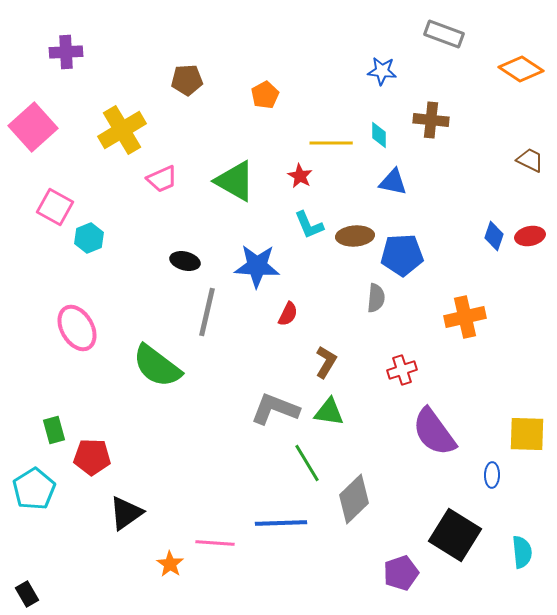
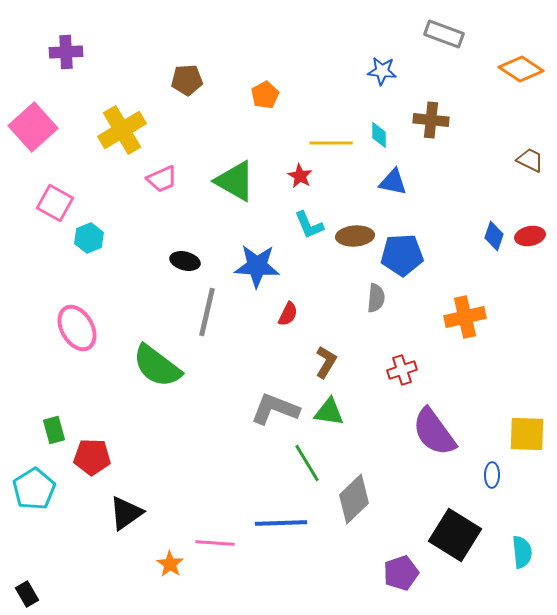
pink square at (55, 207): moved 4 px up
